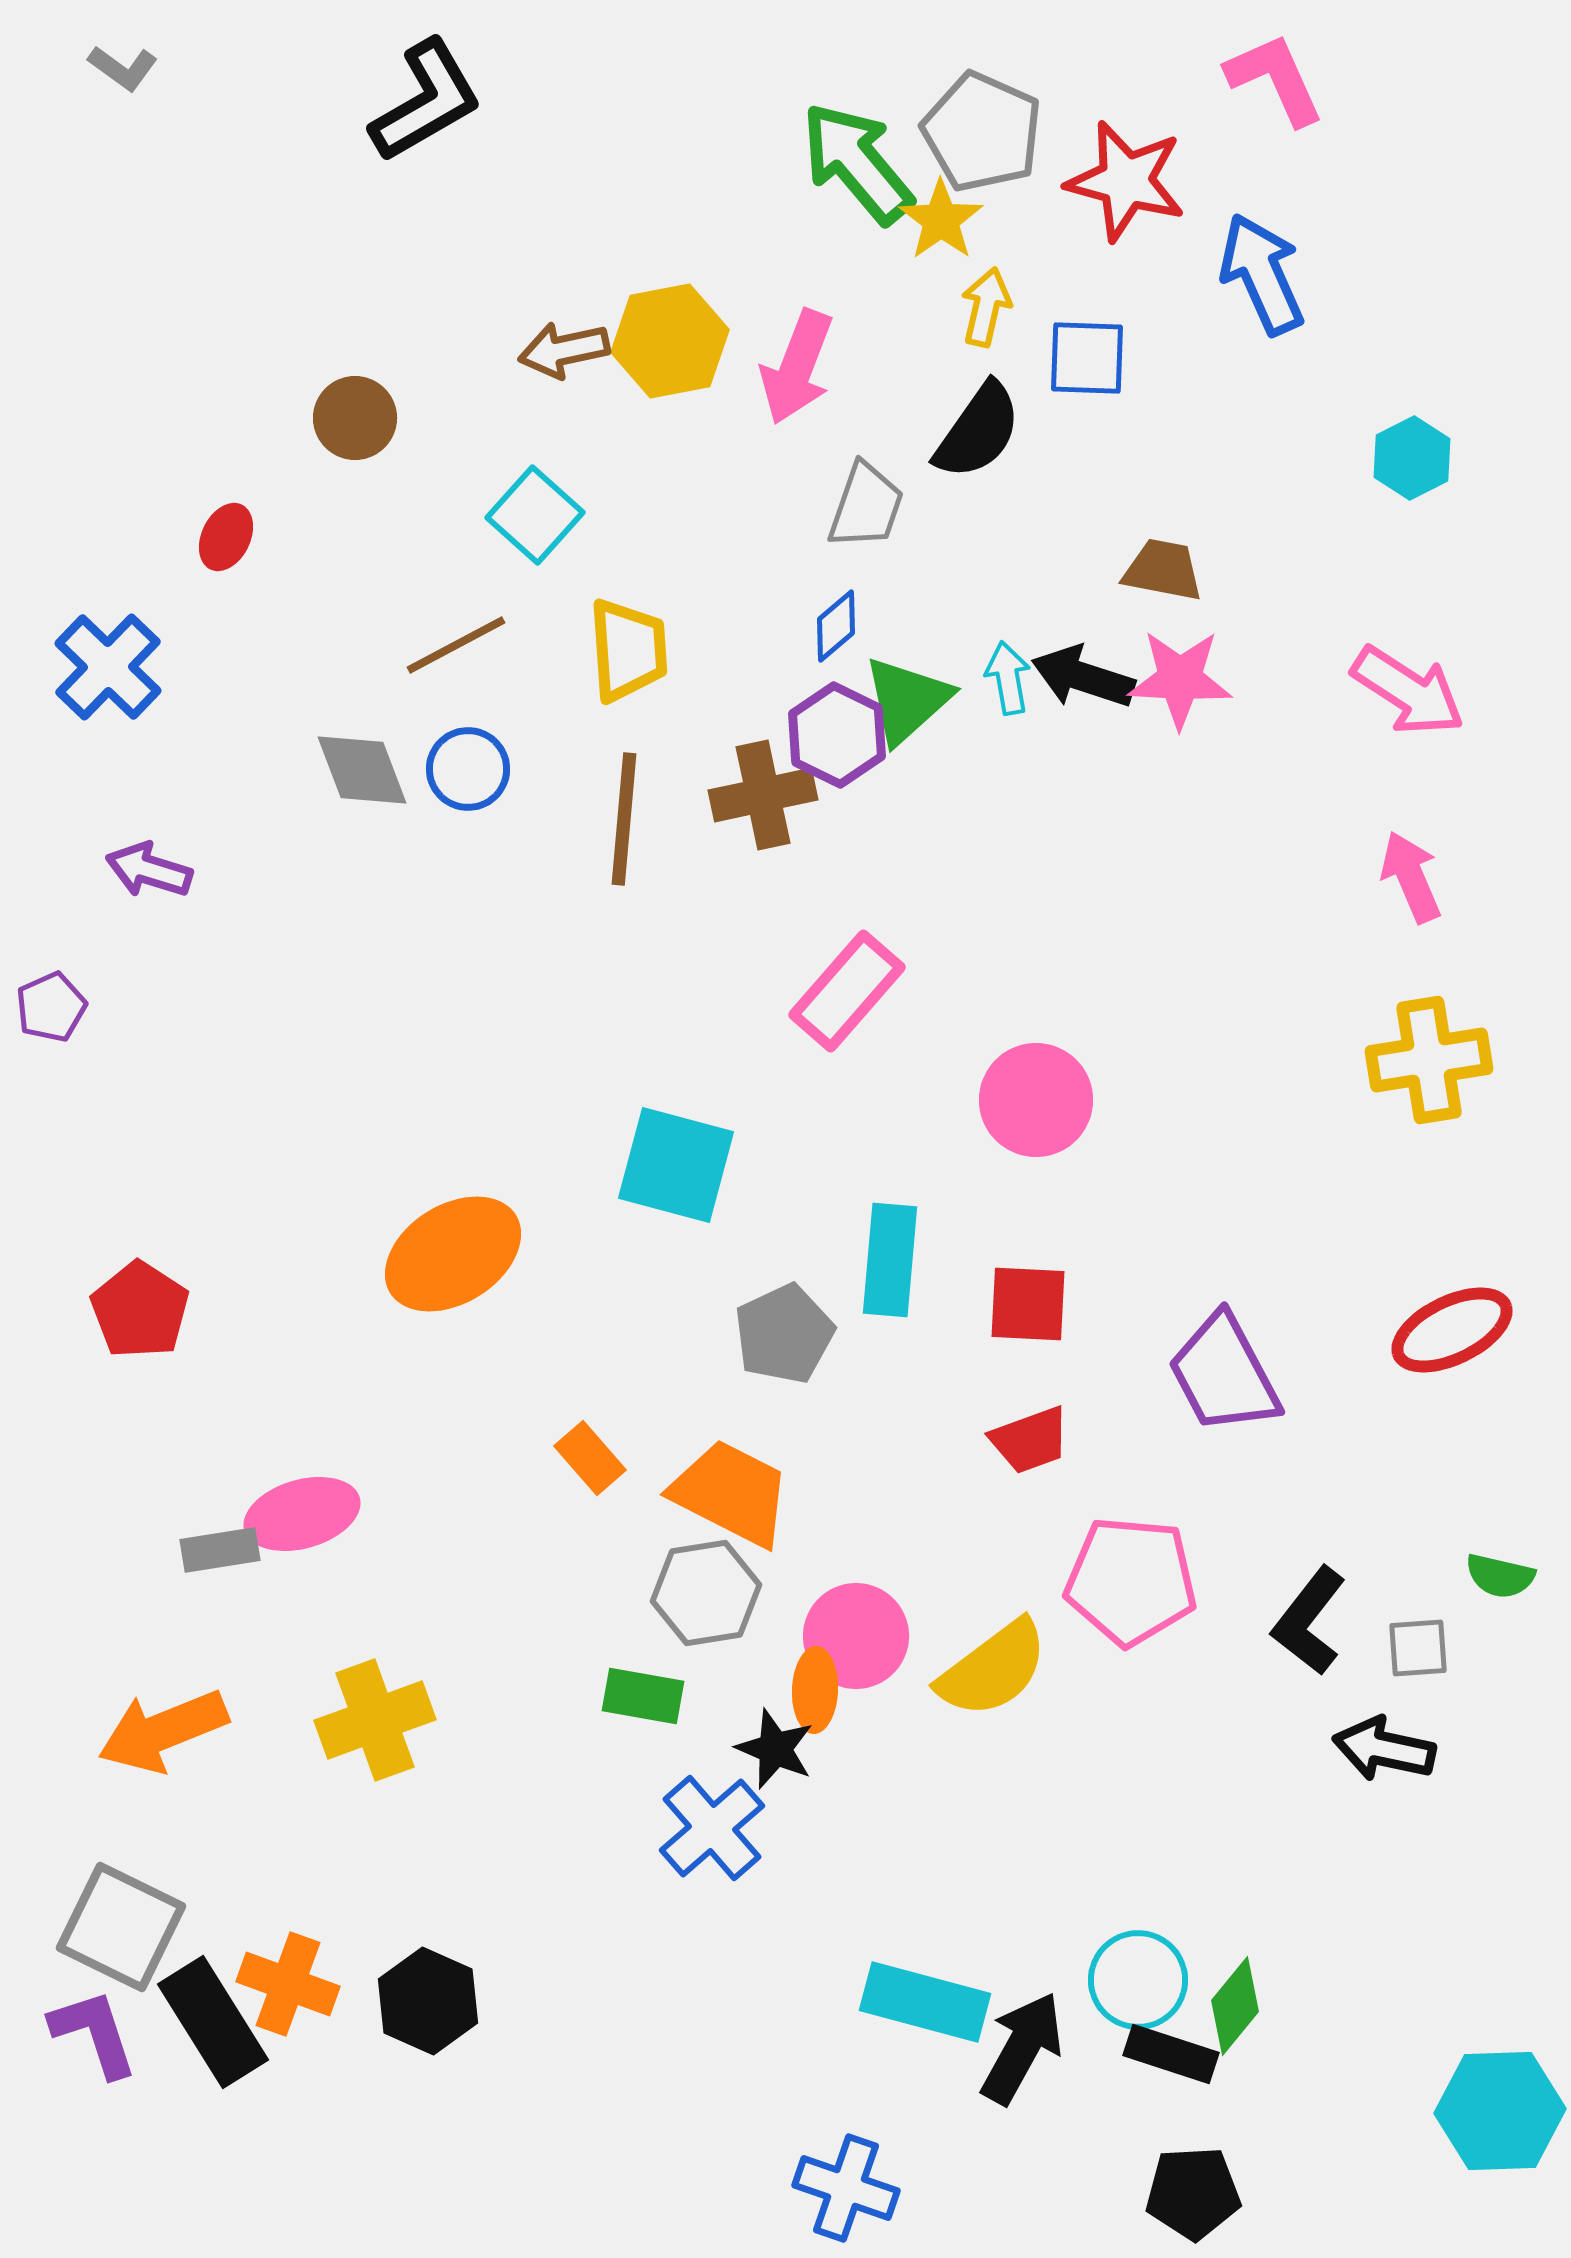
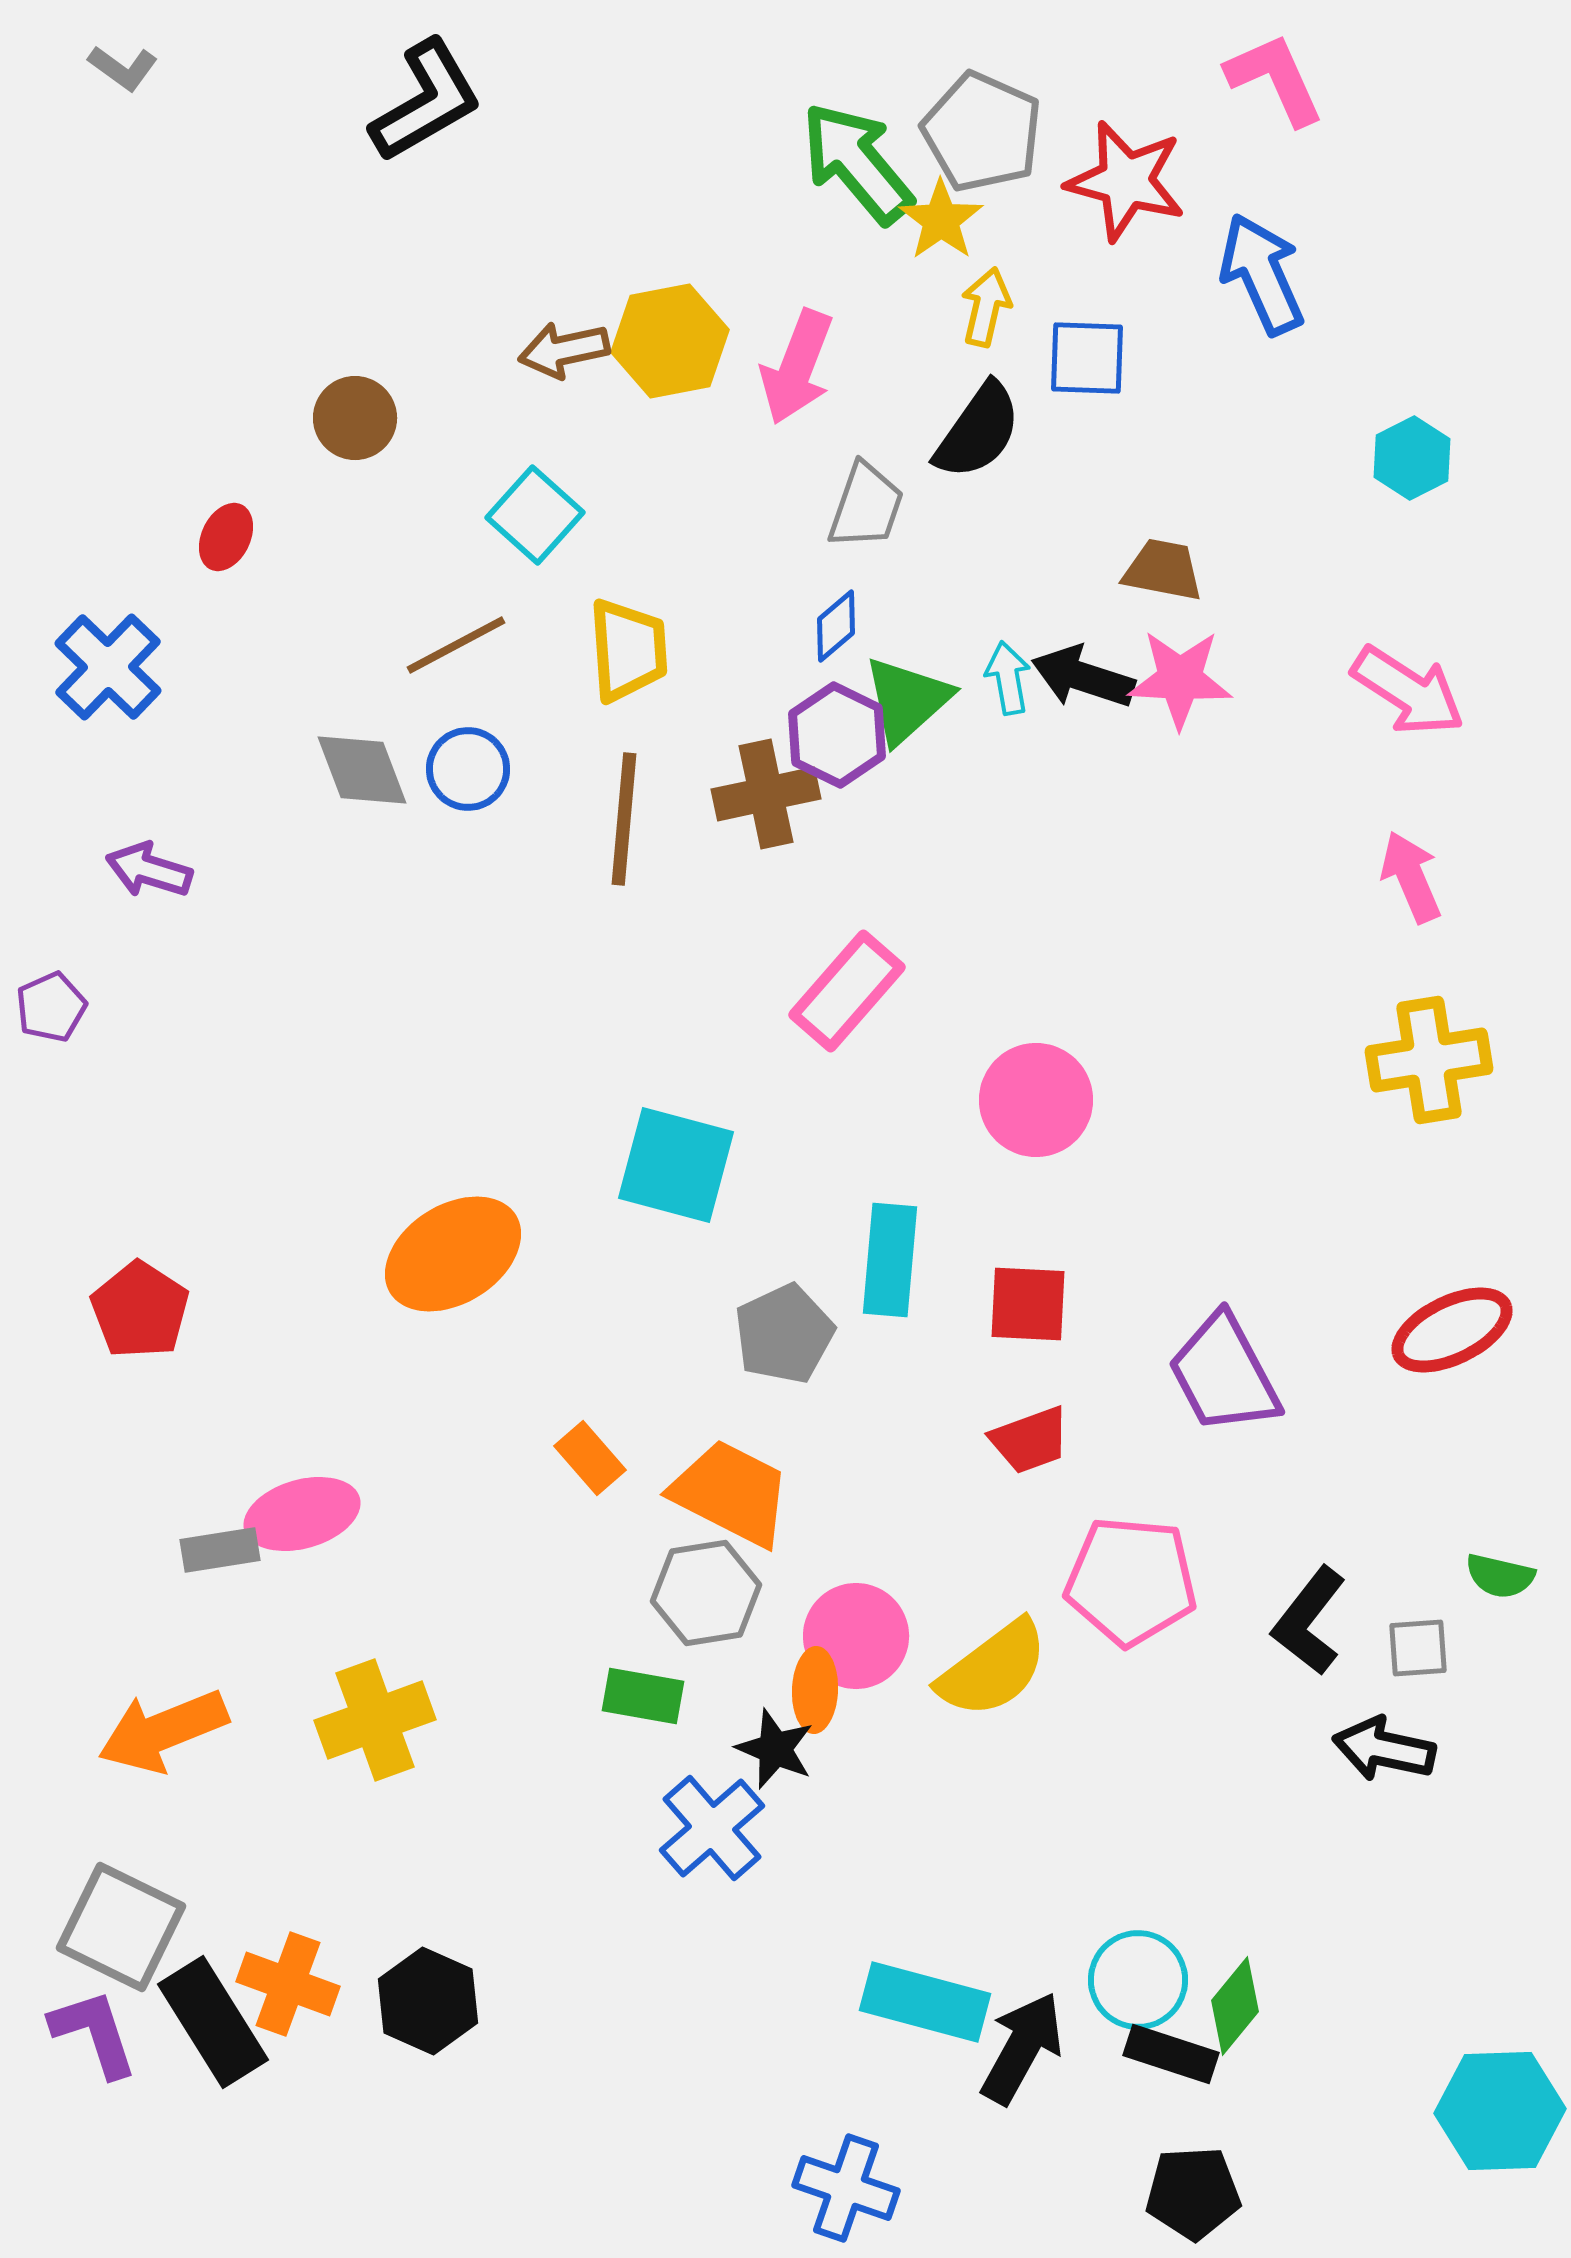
brown cross at (763, 795): moved 3 px right, 1 px up
